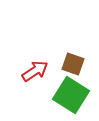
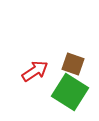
green square: moved 1 px left, 3 px up
